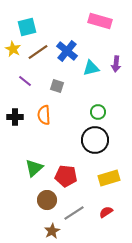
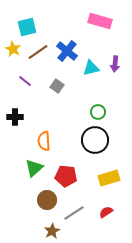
purple arrow: moved 1 px left
gray square: rotated 16 degrees clockwise
orange semicircle: moved 26 px down
